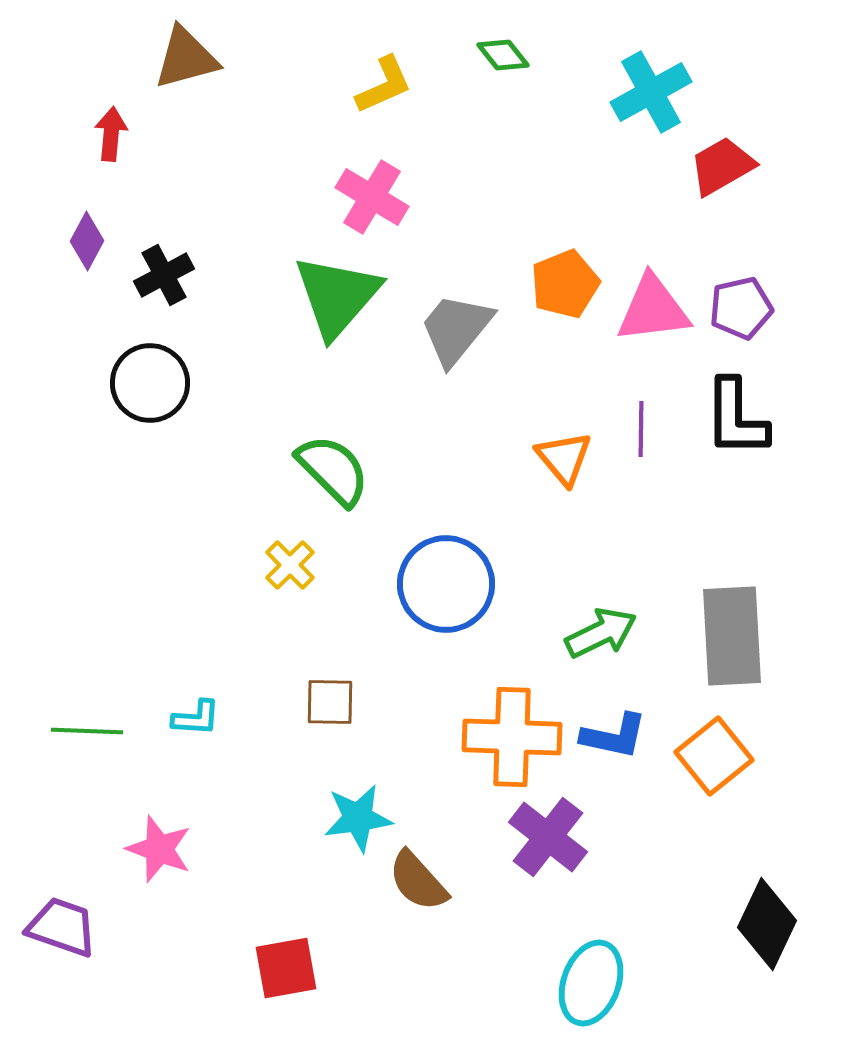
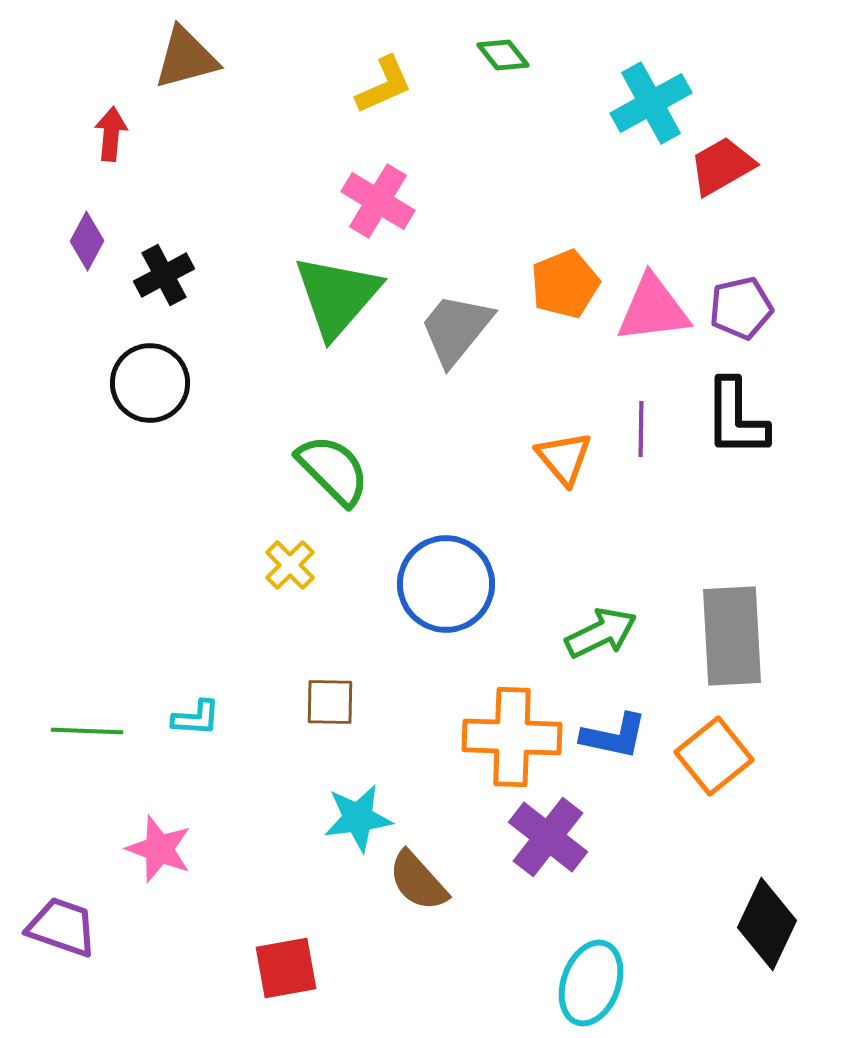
cyan cross: moved 11 px down
pink cross: moved 6 px right, 4 px down
